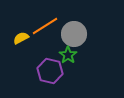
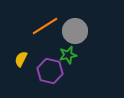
gray circle: moved 1 px right, 3 px up
yellow semicircle: moved 21 px down; rotated 35 degrees counterclockwise
green star: rotated 24 degrees clockwise
